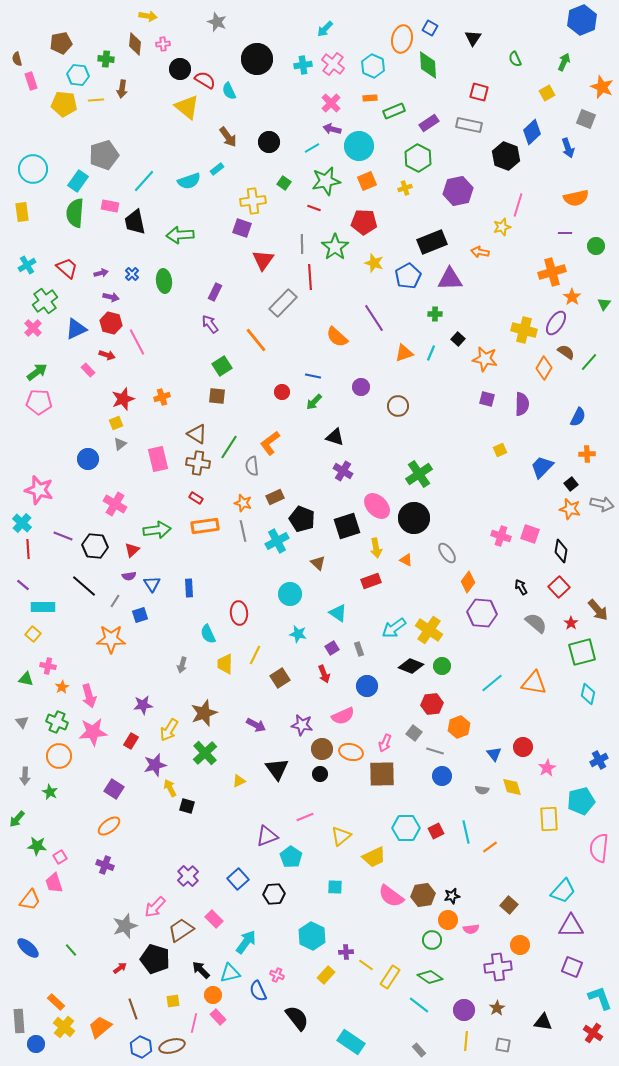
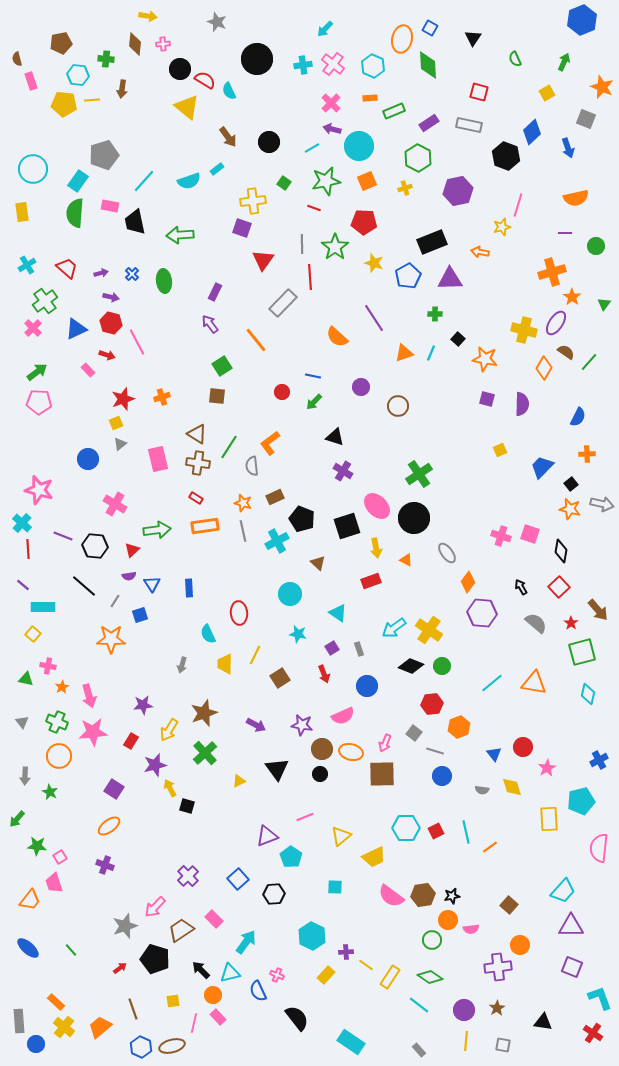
yellow line at (96, 100): moved 4 px left
